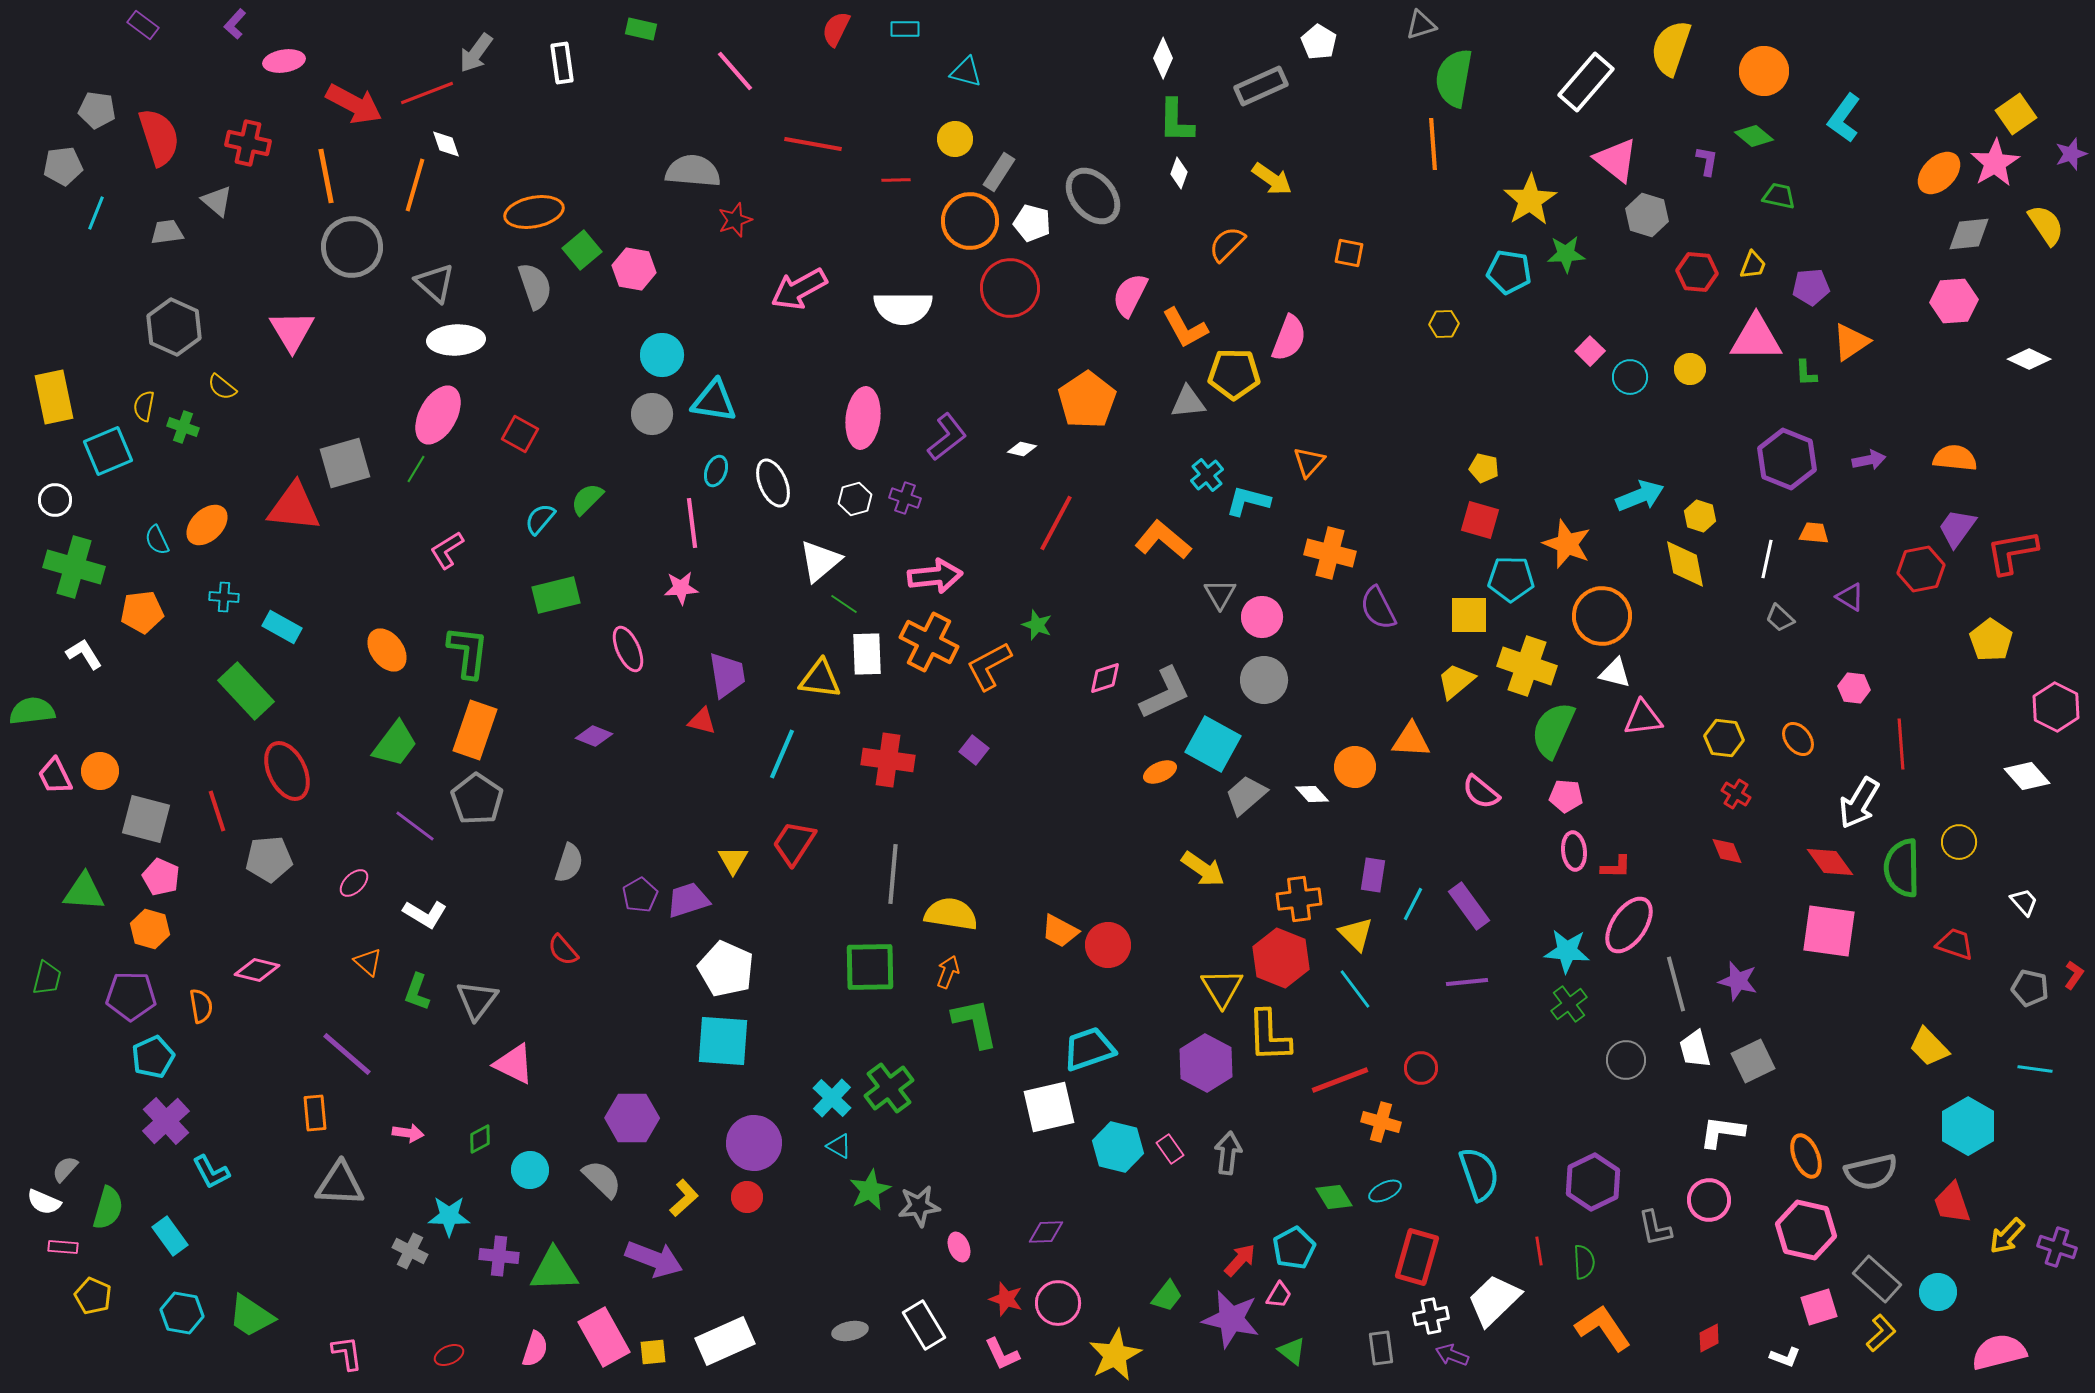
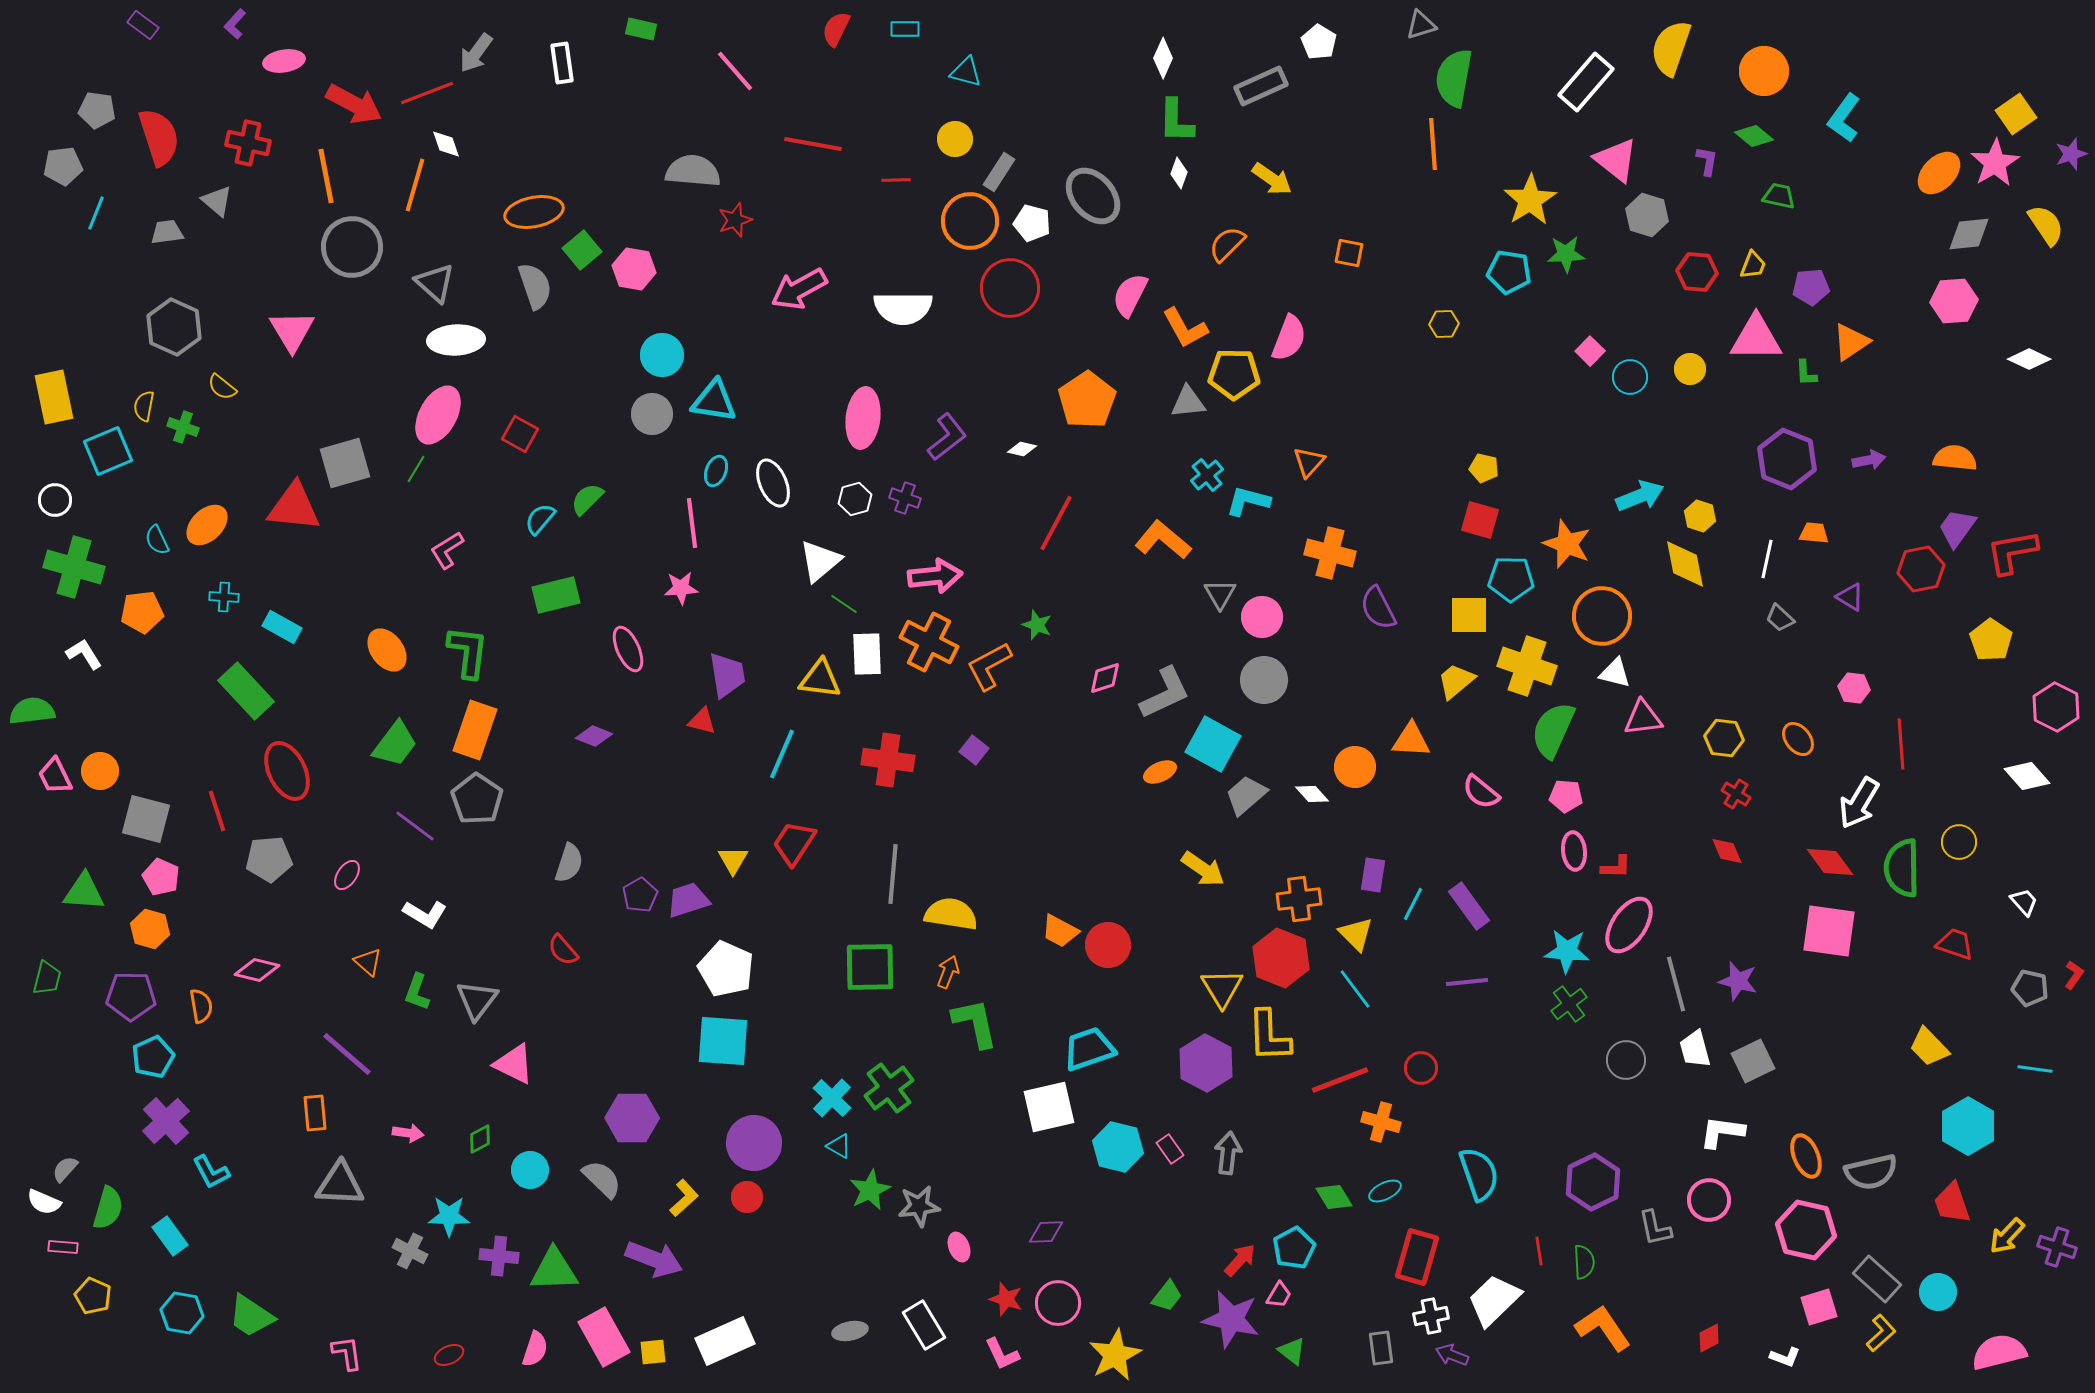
pink ellipse at (354, 883): moved 7 px left, 8 px up; rotated 12 degrees counterclockwise
